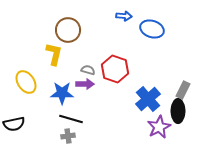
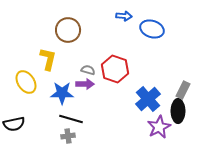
yellow L-shape: moved 6 px left, 5 px down
